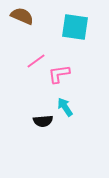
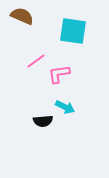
cyan square: moved 2 px left, 4 px down
cyan arrow: rotated 150 degrees clockwise
